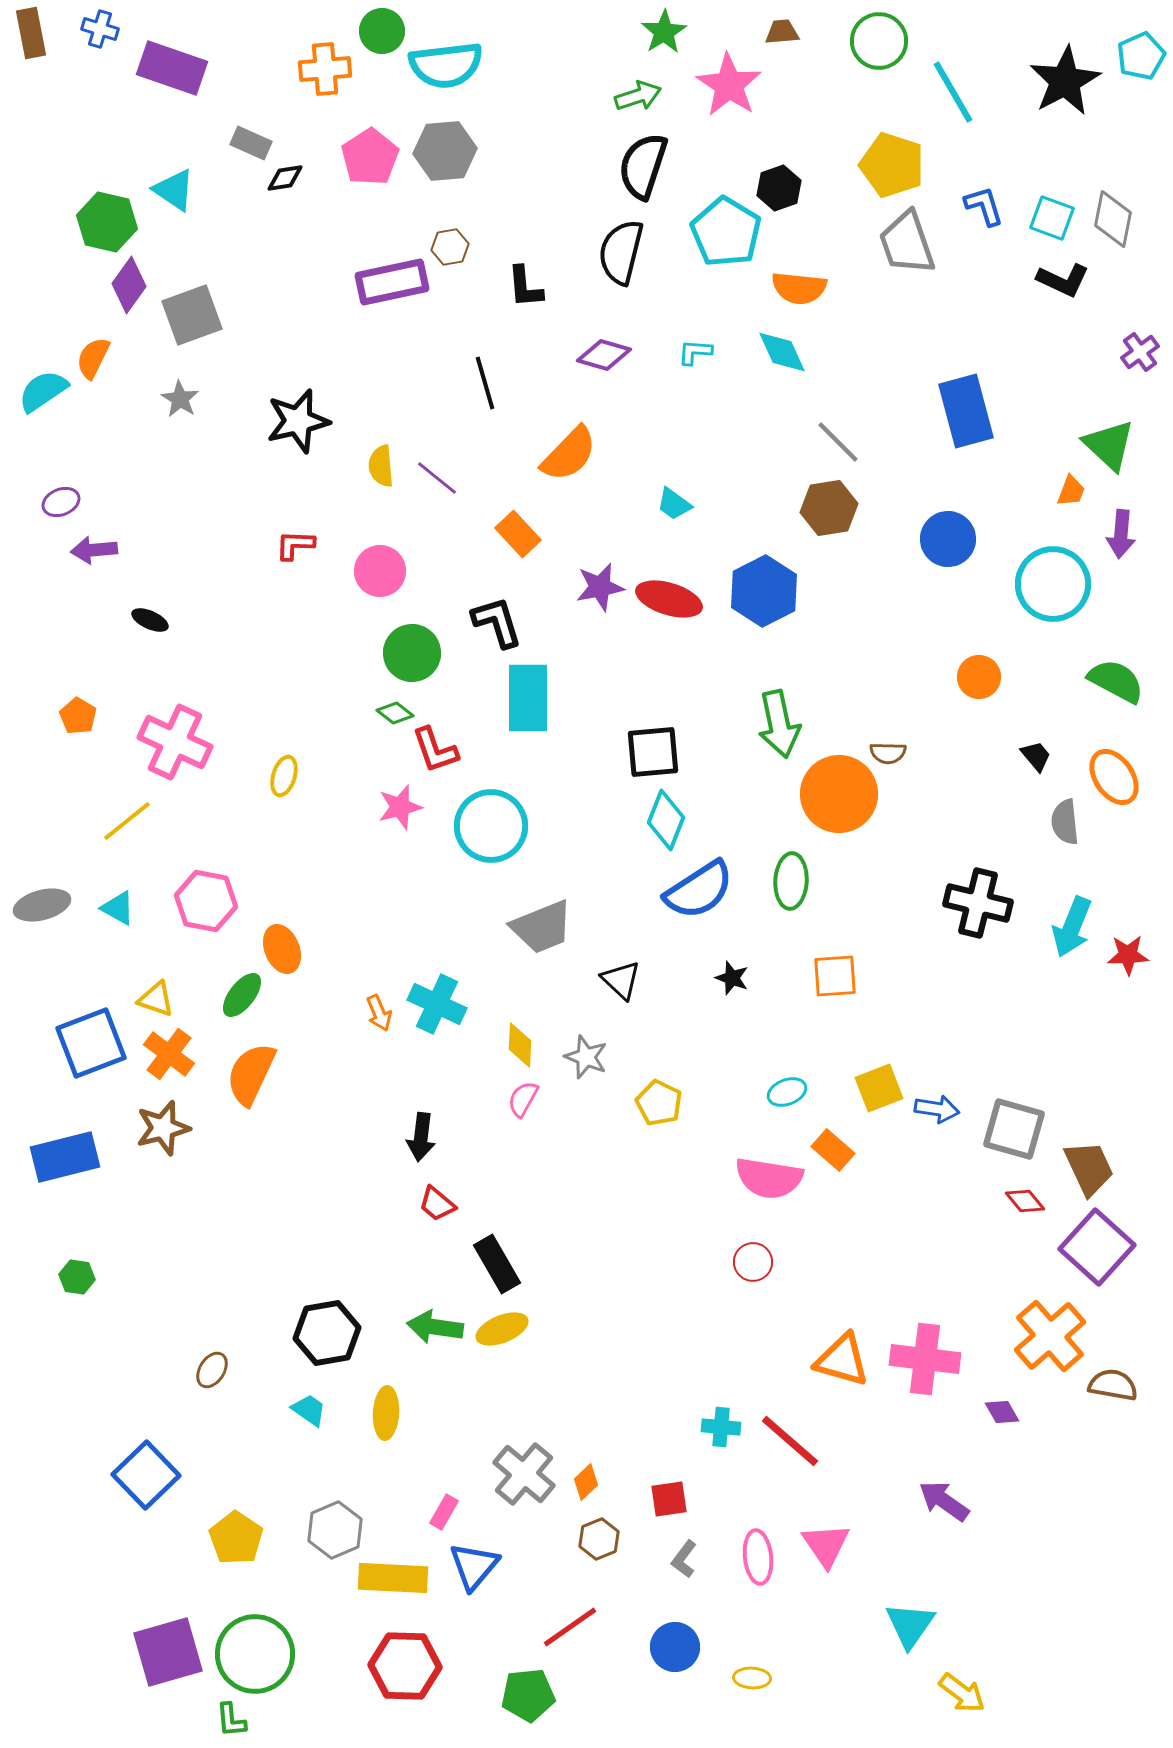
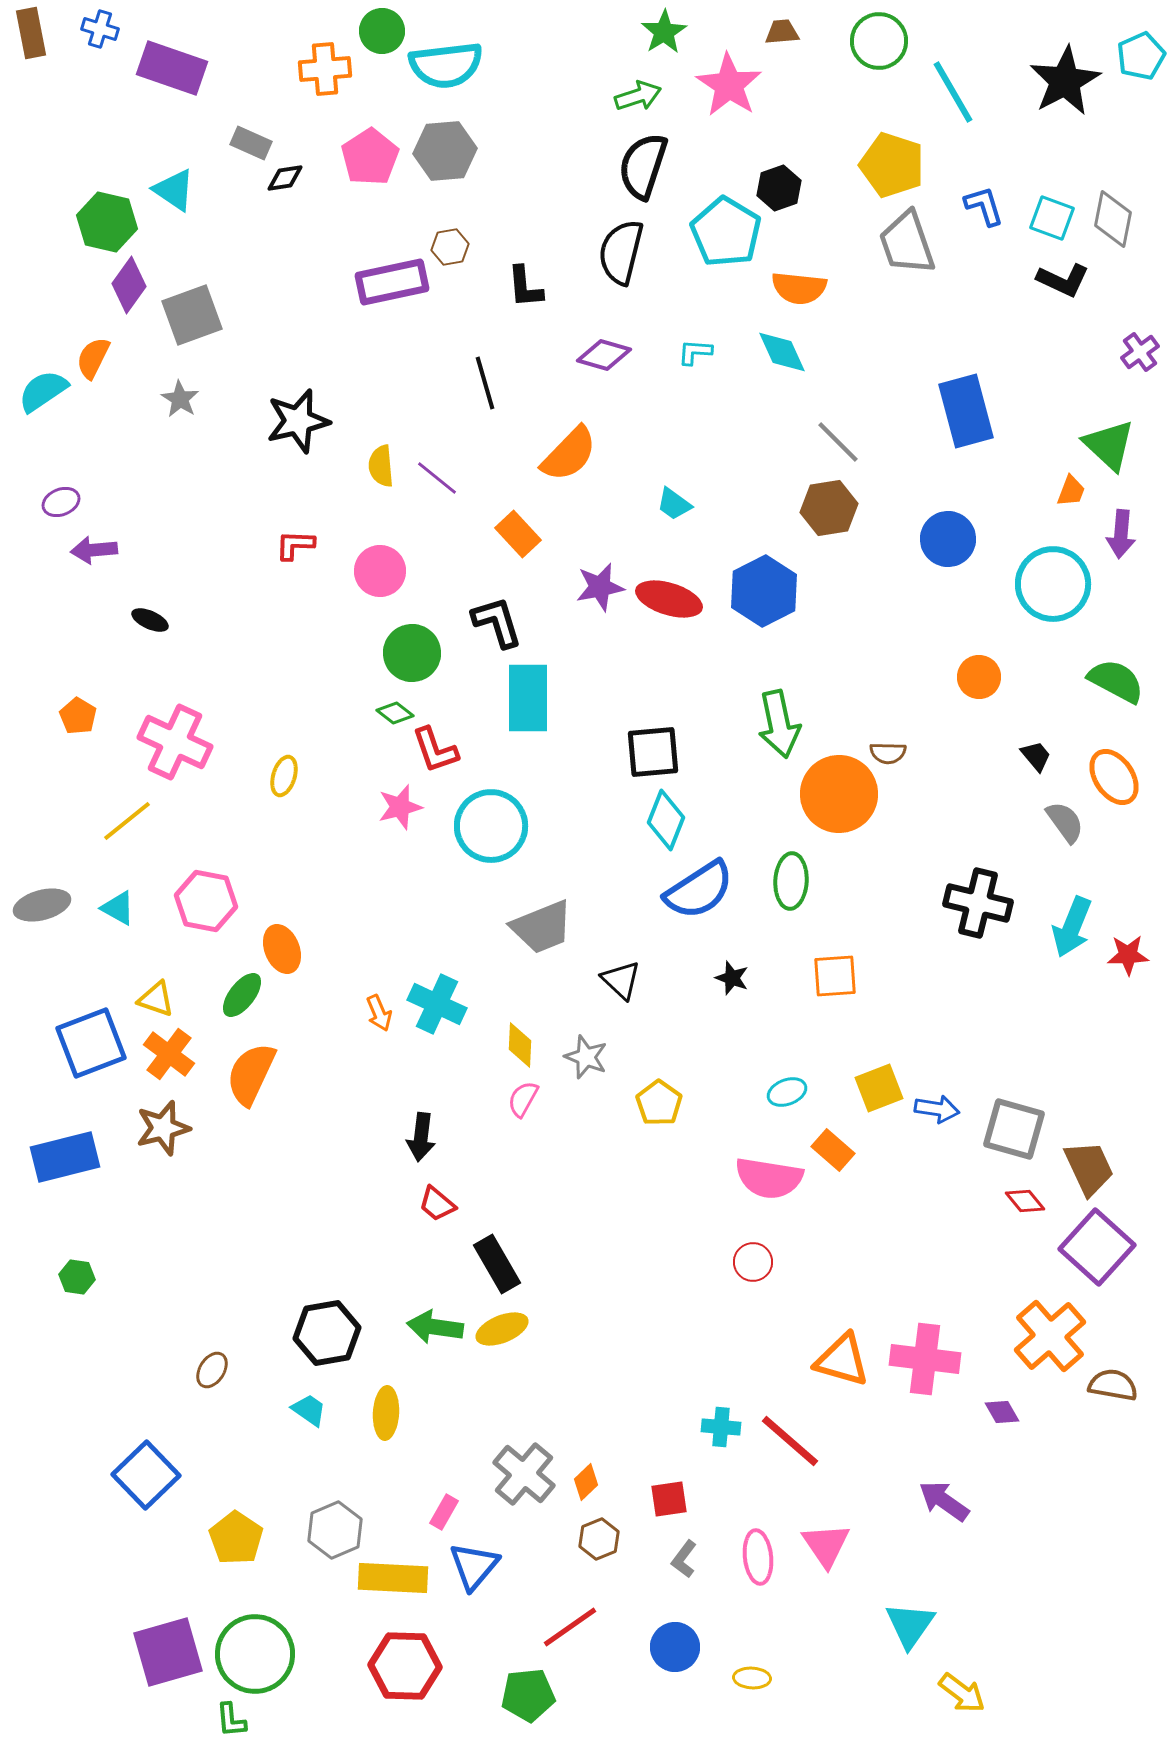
gray semicircle at (1065, 822): rotated 150 degrees clockwise
yellow pentagon at (659, 1103): rotated 9 degrees clockwise
